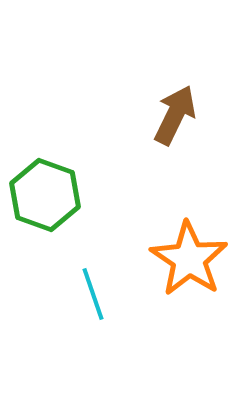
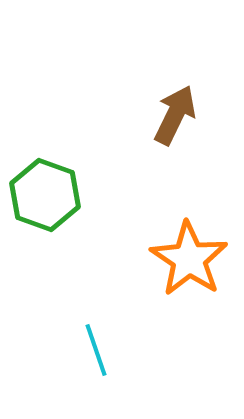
cyan line: moved 3 px right, 56 px down
